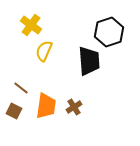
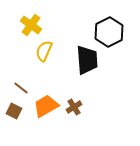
black hexagon: rotated 8 degrees counterclockwise
black trapezoid: moved 2 px left, 1 px up
orange trapezoid: rotated 128 degrees counterclockwise
